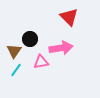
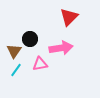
red triangle: rotated 30 degrees clockwise
pink triangle: moved 1 px left, 2 px down
